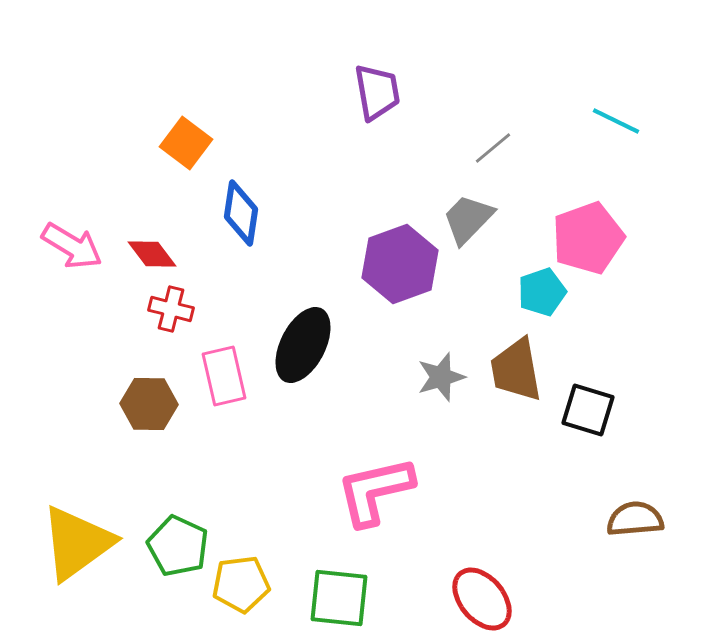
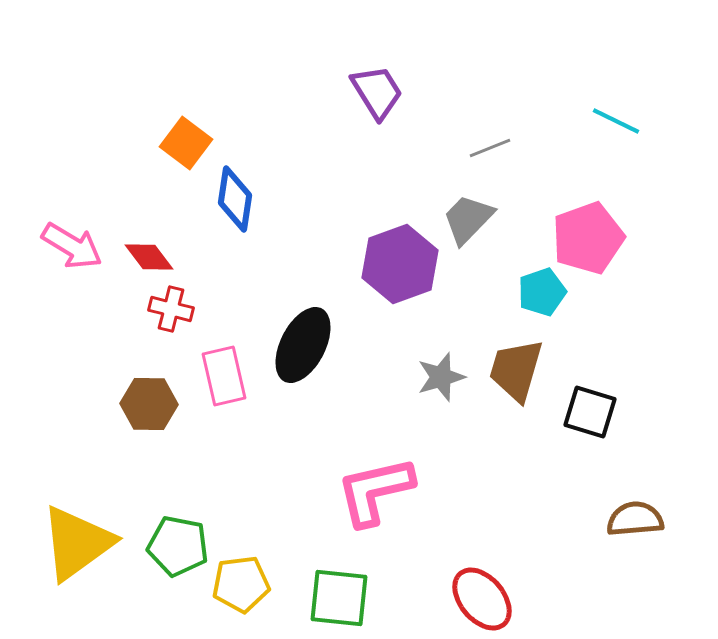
purple trapezoid: rotated 22 degrees counterclockwise
gray line: moved 3 px left; rotated 18 degrees clockwise
blue diamond: moved 6 px left, 14 px up
red diamond: moved 3 px left, 3 px down
brown trapezoid: rotated 26 degrees clockwise
black square: moved 2 px right, 2 px down
green pentagon: rotated 14 degrees counterclockwise
